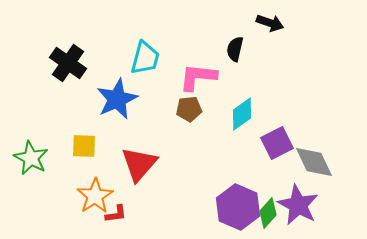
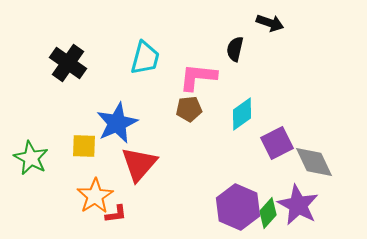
blue star: moved 24 px down
